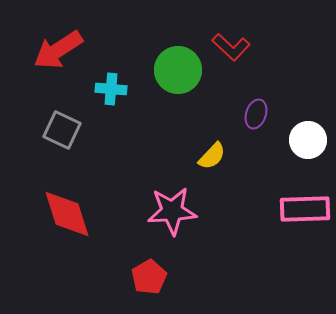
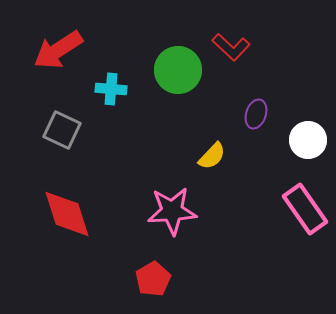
pink rectangle: rotated 57 degrees clockwise
red pentagon: moved 4 px right, 2 px down
